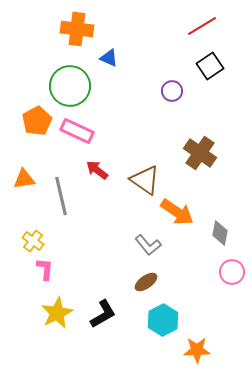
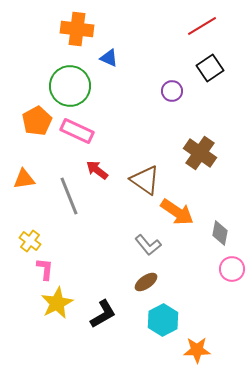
black square: moved 2 px down
gray line: moved 8 px right; rotated 9 degrees counterclockwise
yellow cross: moved 3 px left
pink circle: moved 3 px up
yellow star: moved 10 px up
